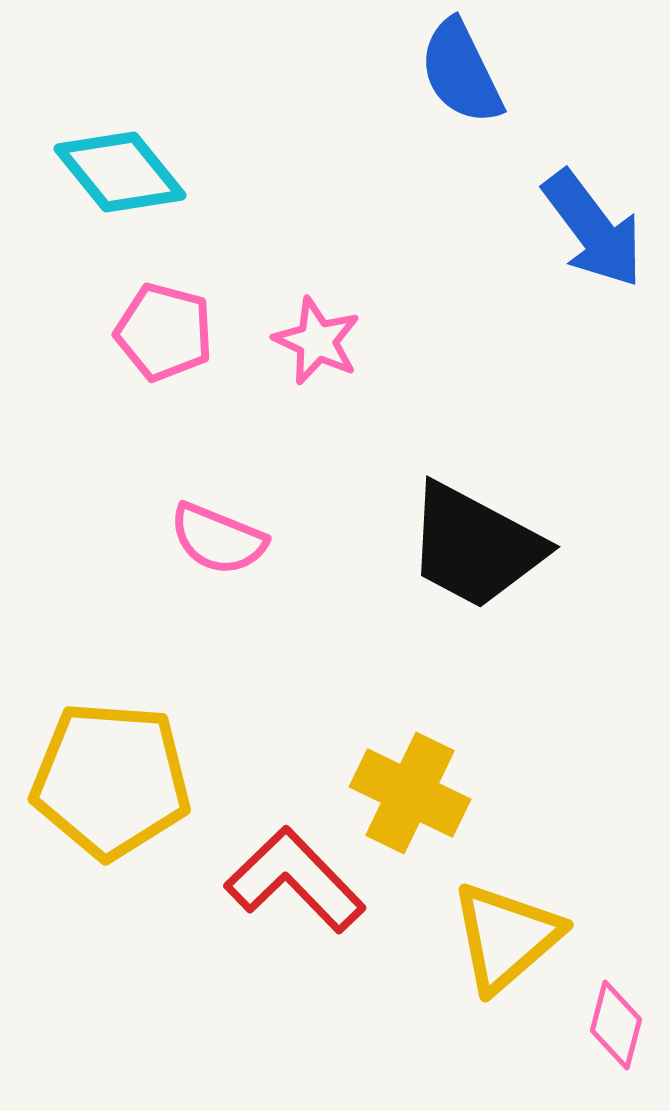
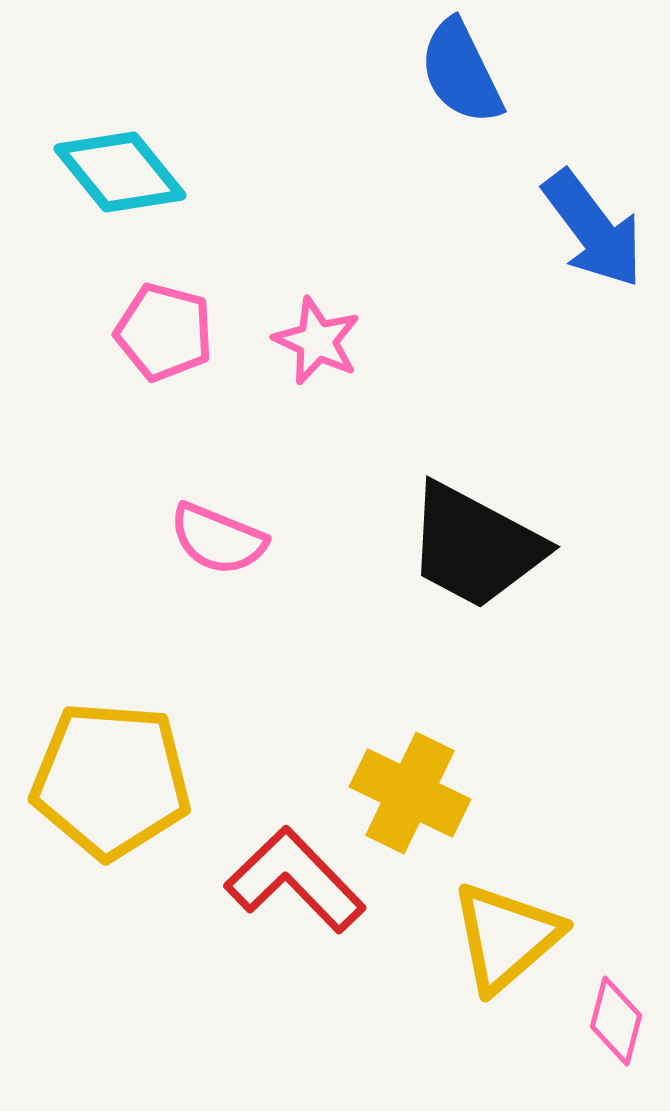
pink diamond: moved 4 px up
